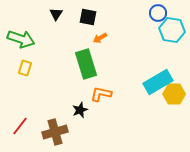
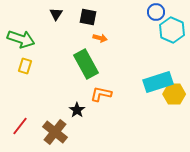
blue circle: moved 2 px left, 1 px up
cyan hexagon: rotated 15 degrees clockwise
orange arrow: rotated 136 degrees counterclockwise
green rectangle: rotated 12 degrees counterclockwise
yellow rectangle: moved 2 px up
cyan rectangle: rotated 12 degrees clockwise
black star: moved 3 px left; rotated 14 degrees counterclockwise
brown cross: rotated 35 degrees counterclockwise
